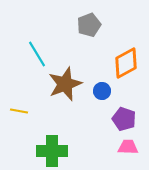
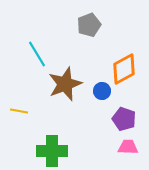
orange diamond: moved 2 px left, 6 px down
